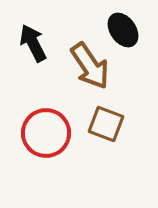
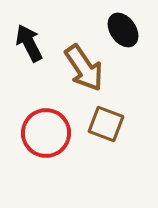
black arrow: moved 4 px left
brown arrow: moved 6 px left, 2 px down
